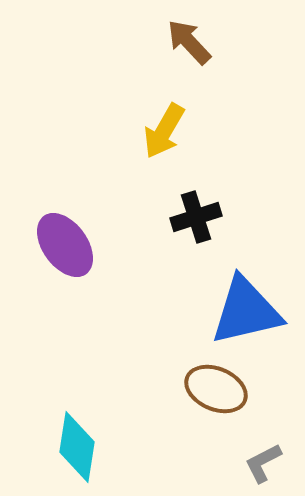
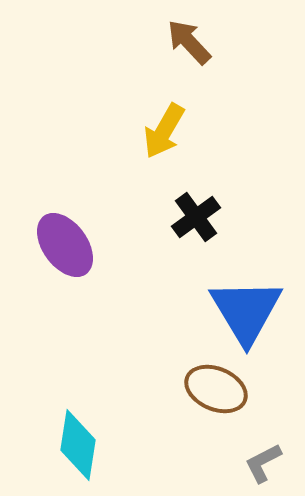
black cross: rotated 18 degrees counterclockwise
blue triangle: rotated 48 degrees counterclockwise
cyan diamond: moved 1 px right, 2 px up
